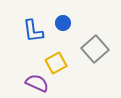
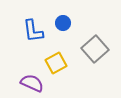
purple semicircle: moved 5 px left
